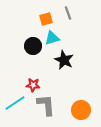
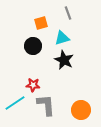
orange square: moved 5 px left, 4 px down
cyan triangle: moved 10 px right
